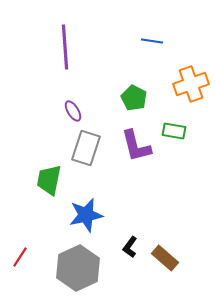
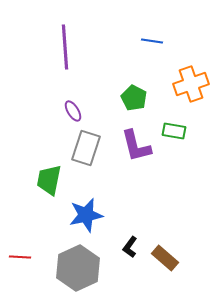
red line: rotated 60 degrees clockwise
